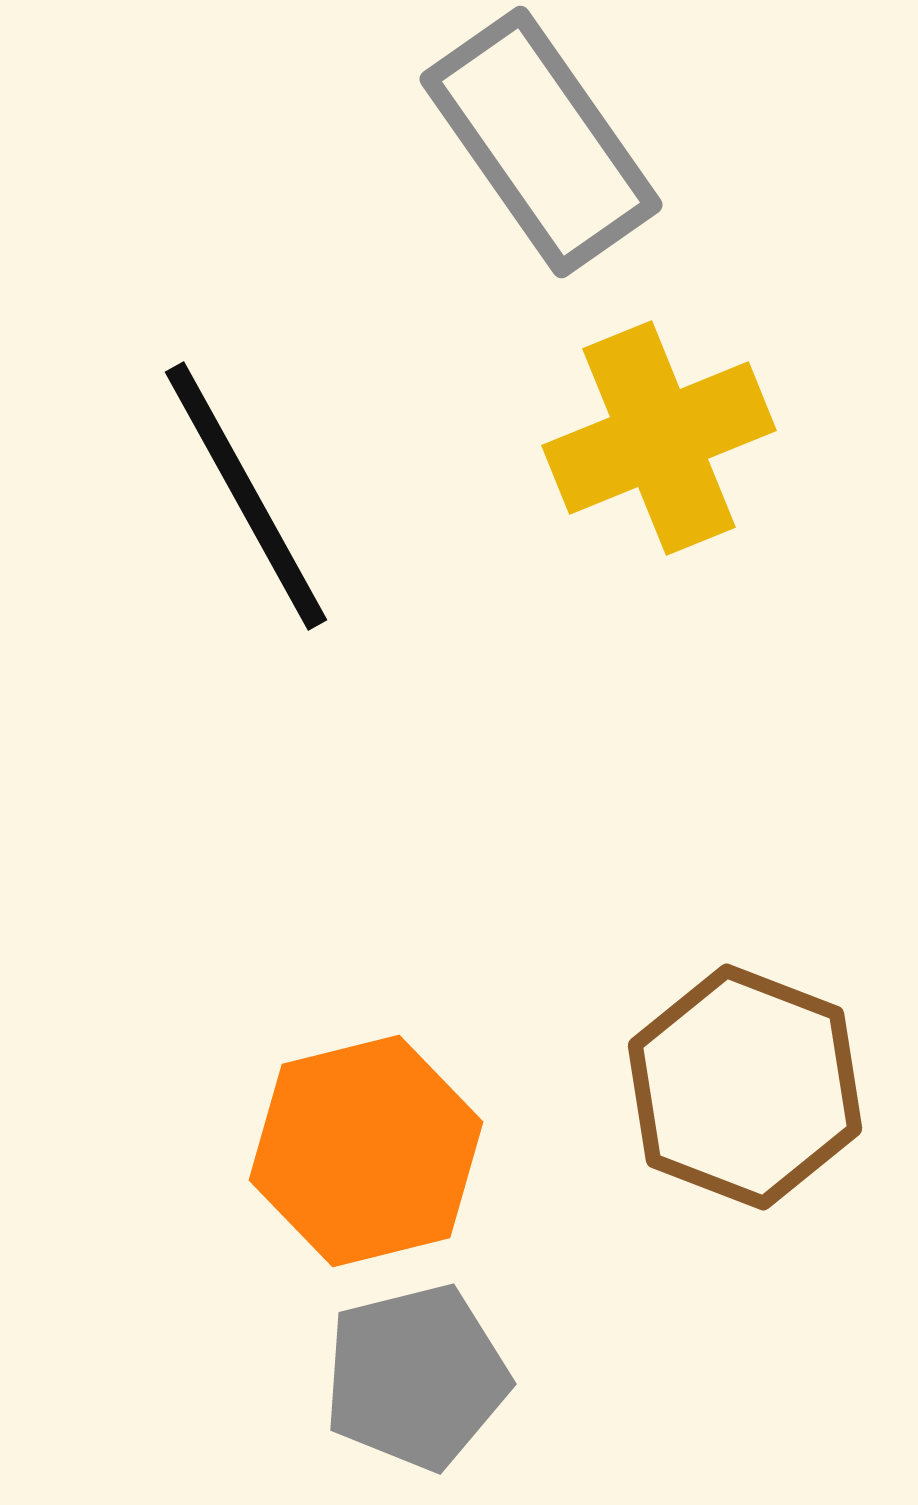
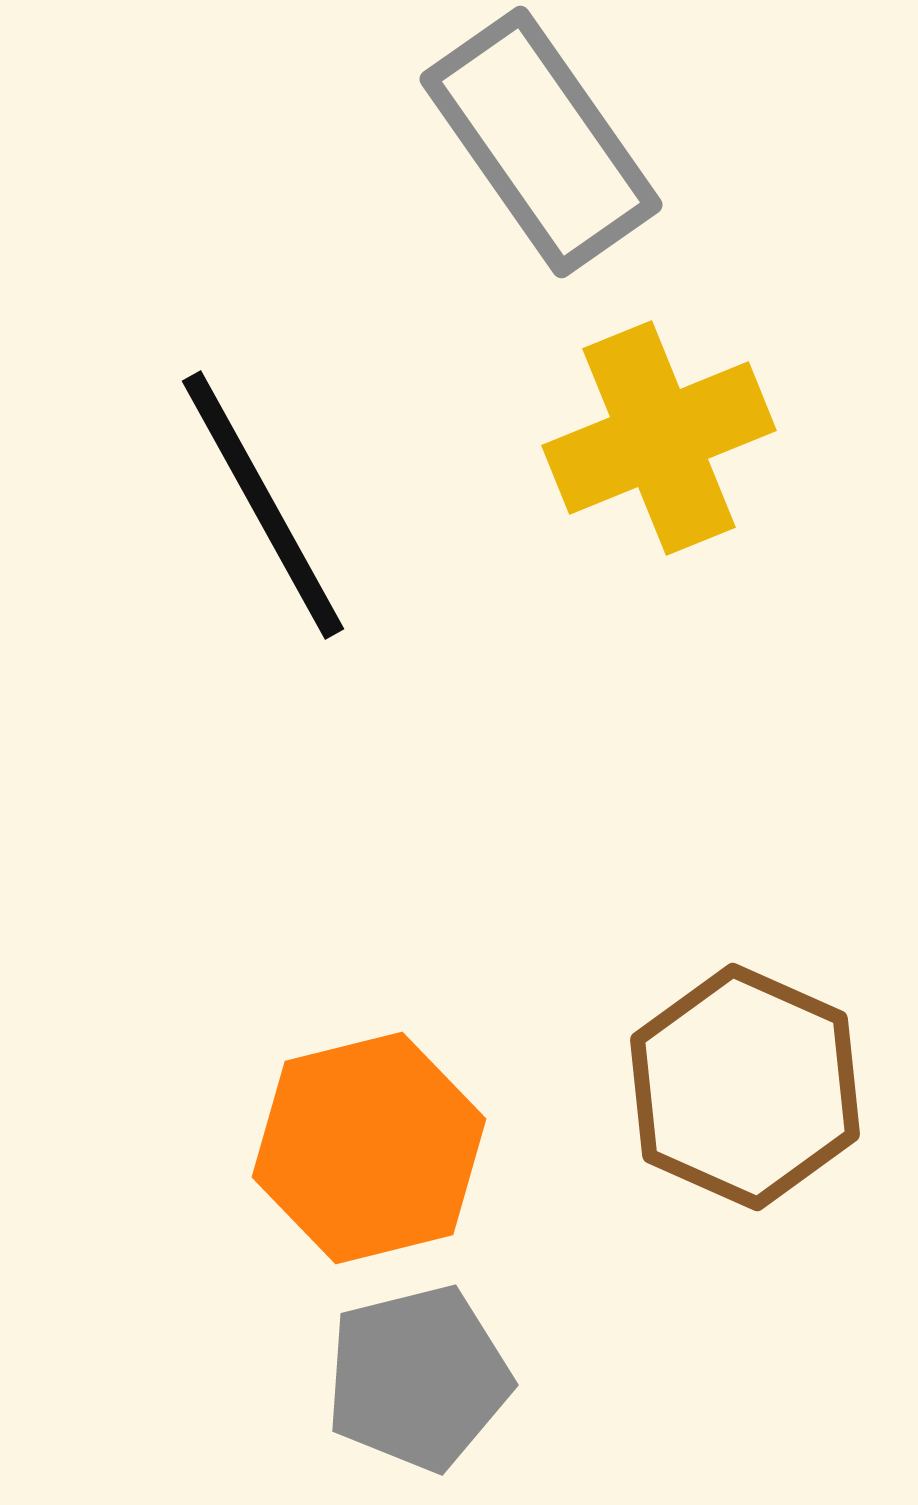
black line: moved 17 px right, 9 px down
brown hexagon: rotated 3 degrees clockwise
orange hexagon: moved 3 px right, 3 px up
gray pentagon: moved 2 px right, 1 px down
